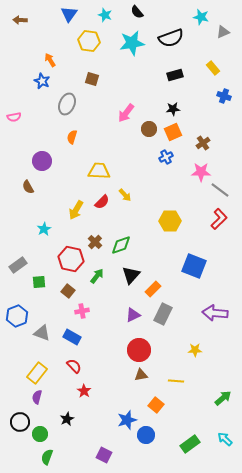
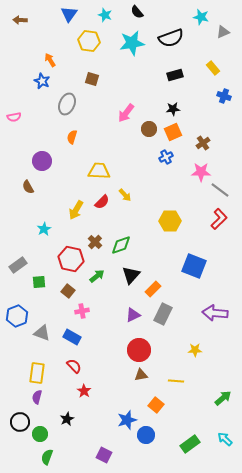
green arrow at (97, 276): rotated 14 degrees clockwise
yellow rectangle at (37, 373): rotated 30 degrees counterclockwise
